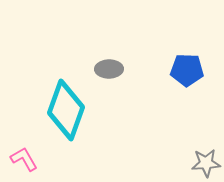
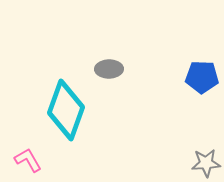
blue pentagon: moved 15 px right, 7 px down
pink L-shape: moved 4 px right, 1 px down
